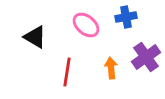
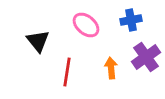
blue cross: moved 5 px right, 3 px down
black triangle: moved 3 px right, 4 px down; rotated 20 degrees clockwise
